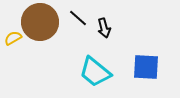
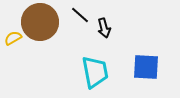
black line: moved 2 px right, 3 px up
cyan trapezoid: rotated 140 degrees counterclockwise
